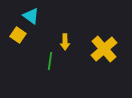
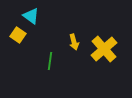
yellow arrow: moved 9 px right; rotated 14 degrees counterclockwise
